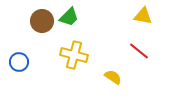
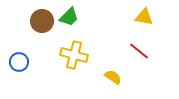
yellow triangle: moved 1 px right, 1 px down
